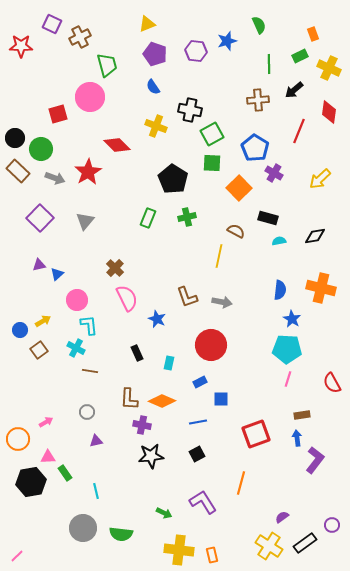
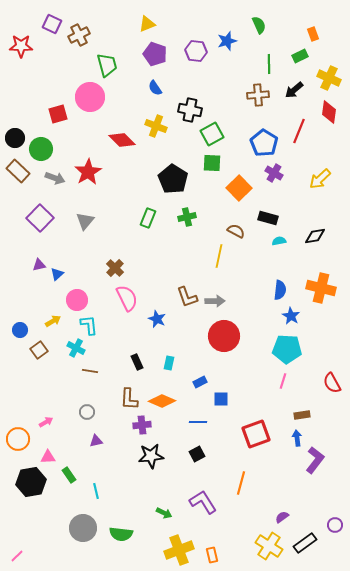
brown cross at (80, 37): moved 1 px left, 2 px up
yellow cross at (329, 68): moved 10 px down
blue semicircle at (153, 87): moved 2 px right, 1 px down
brown cross at (258, 100): moved 5 px up
red diamond at (117, 145): moved 5 px right, 5 px up
blue pentagon at (255, 148): moved 9 px right, 5 px up
gray arrow at (222, 302): moved 7 px left, 1 px up; rotated 12 degrees counterclockwise
blue star at (292, 319): moved 1 px left, 3 px up
yellow arrow at (43, 321): moved 10 px right
red circle at (211, 345): moved 13 px right, 9 px up
black rectangle at (137, 353): moved 9 px down
pink line at (288, 379): moved 5 px left, 2 px down
blue line at (198, 422): rotated 12 degrees clockwise
purple cross at (142, 425): rotated 18 degrees counterclockwise
green rectangle at (65, 473): moved 4 px right, 2 px down
purple circle at (332, 525): moved 3 px right
yellow cross at (179, 550): rotated 28 degrees counterclockwise
